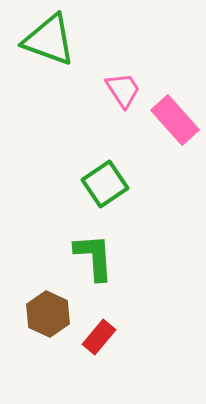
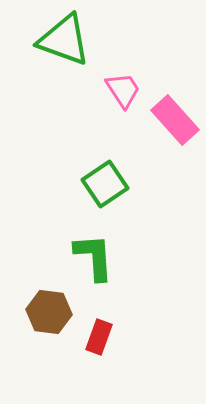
green triangle: moved 15 px right
brown hexagon: moved 1 px right, 2 px up; rotated 18 degrees counterclockwise
red rectangle: rotated 20 degrees counterclockwise
